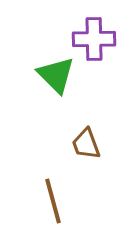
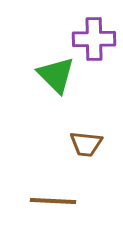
brown trapezoid: rotated 64 degrees counterclockwise
brown line: rotated 72 degrees counterclockwise
